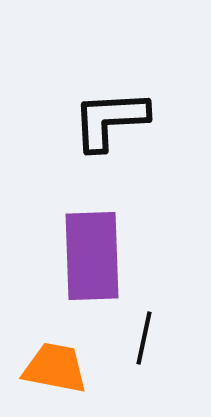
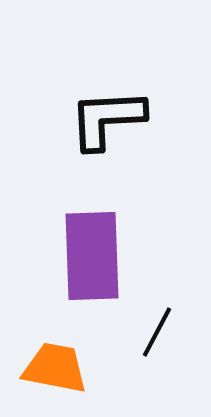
black L-shape: moved 3 px left, 1 px up
black line: moved 13 px right, 6 px up; rotated 16 degrees clockwise
